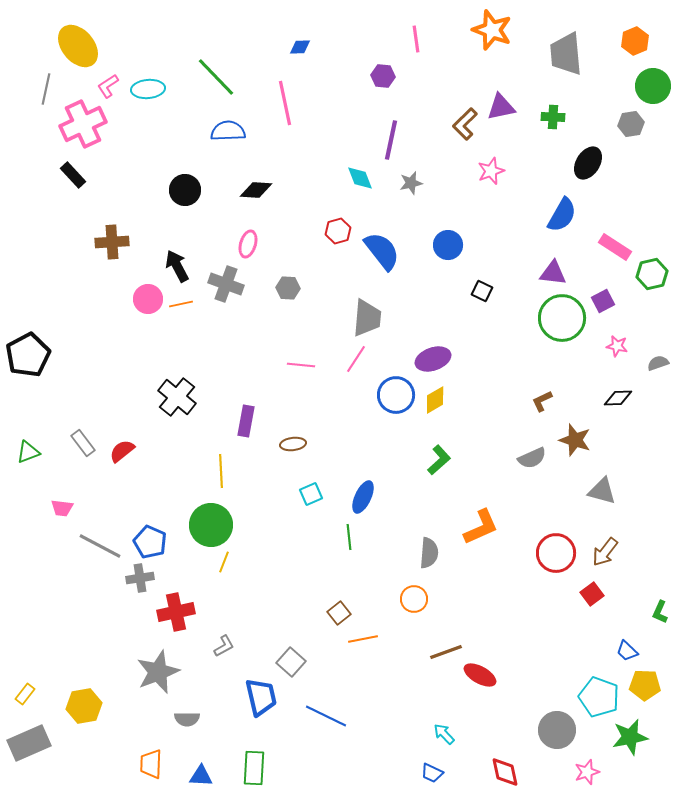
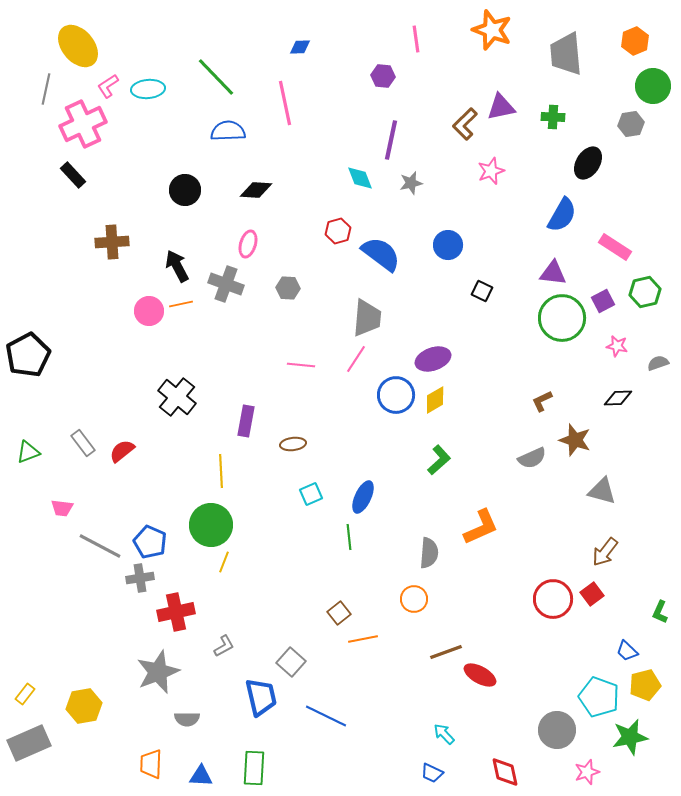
blue semicircle at (382, 251): moved 1 px left, 3 px down; rotated 15 degrees counterclockwise
green hexagon at (652, 274): moved 7 px left, 18 px down
pink circle at (148, 299): moved 1 px right, 12 px down
red circle at (556, 553): moved 3 px left, 46 px down
yellow pentagon at (645, 685): rotated 16 degrees counterclockwise
